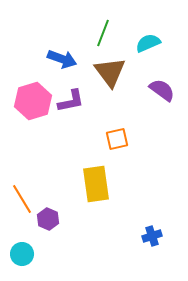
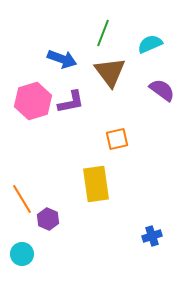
cyan semicircle: moved 2 px right, 1 px down
purple L-shape: moved 1 px down
